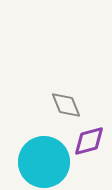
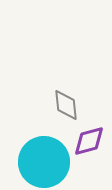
gray diamond: rotated 16 degrees clockwise
